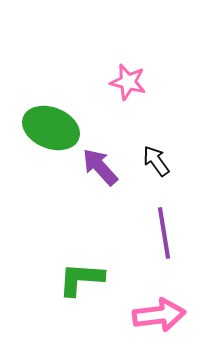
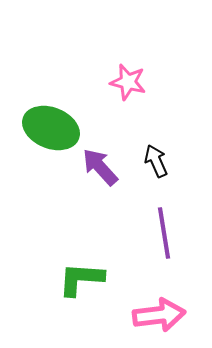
black arrow: rotated 12 degrees clockwise
